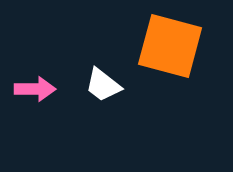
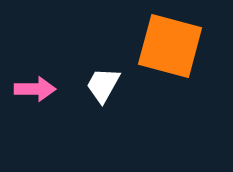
white trapezoid: rotated 81 degrees clockwise
